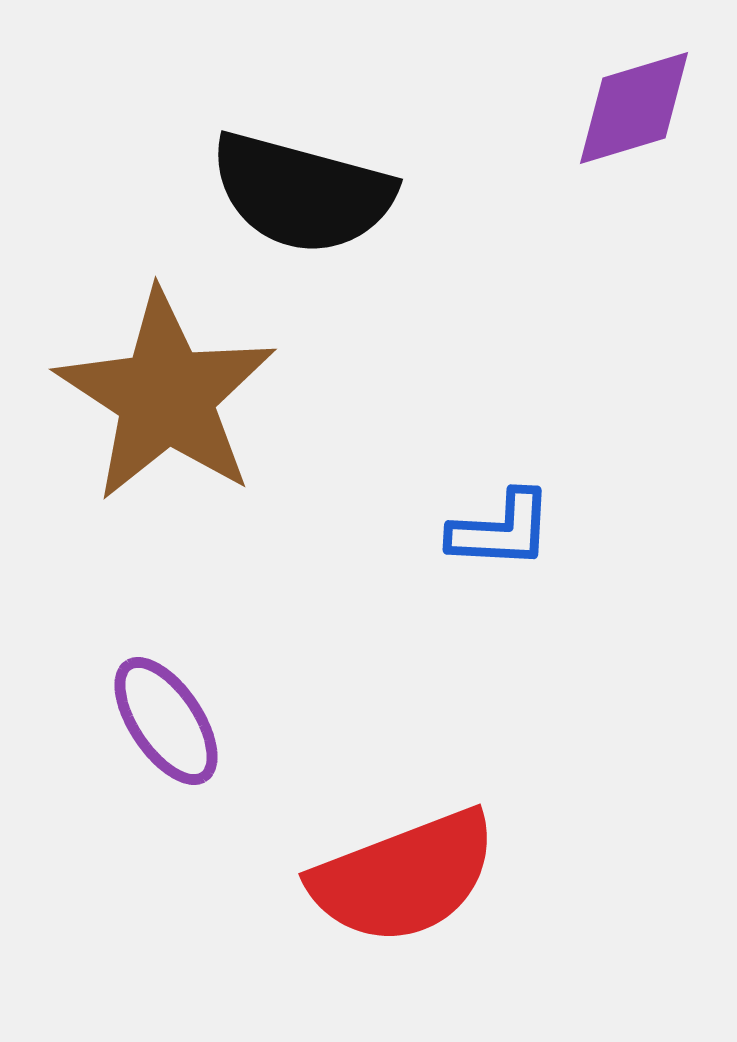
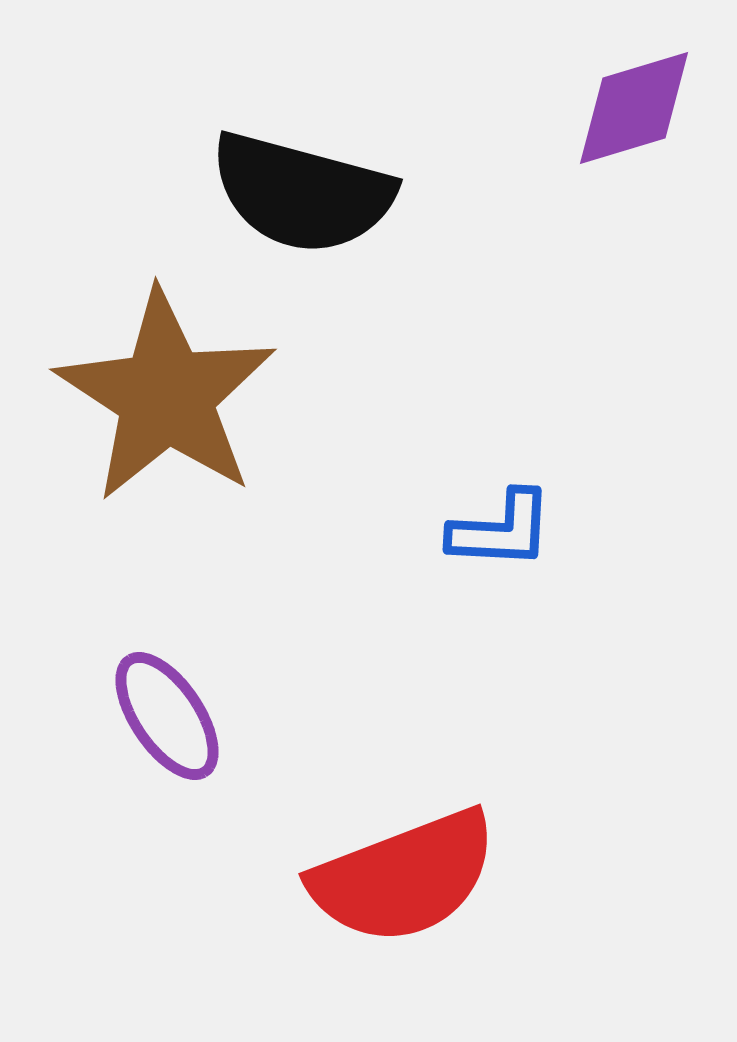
purple ellipse: moved 1 px right, 5 px up
